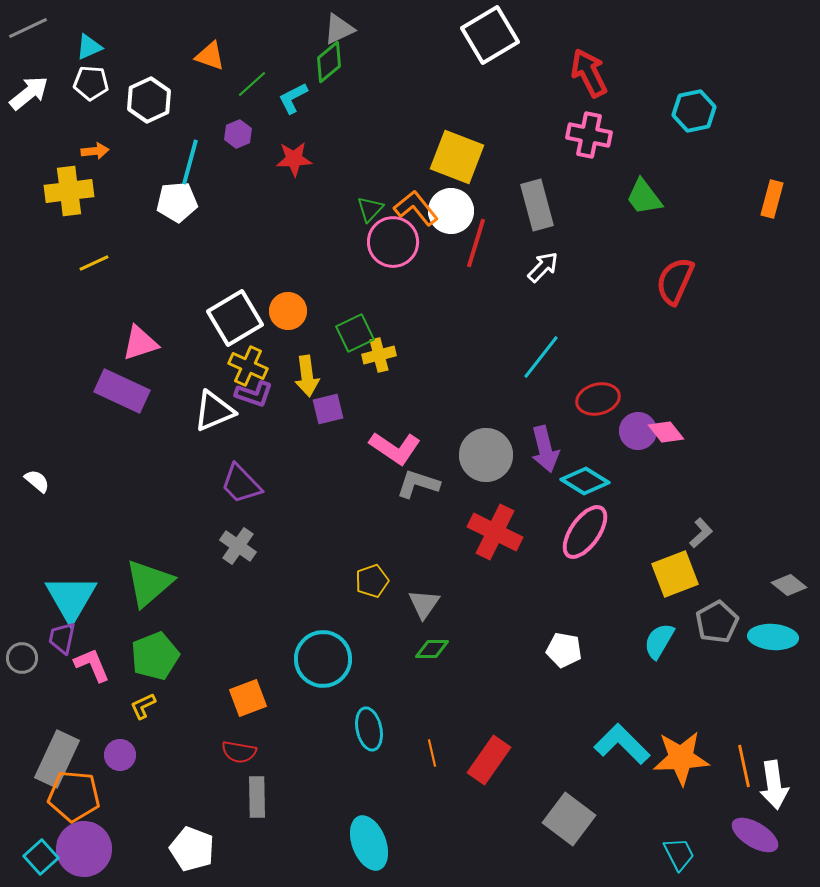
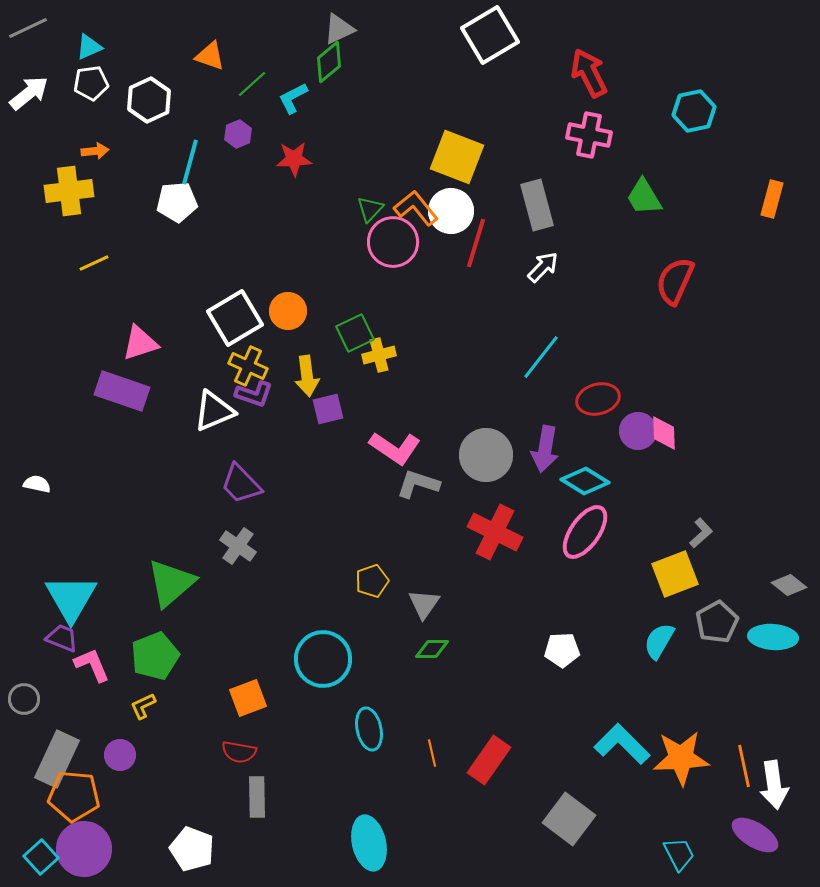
white pentagon at (91, 83): rotated 12 degrees counterclockwise
green trapezoid at (644, 197): rotated 6 degrees clockwise
purple rectangle at (122, 391): rotated 6 degrees counterclockwise
pink diamond at (666, 432): moved 2 px left, 1 px down; rotated 36 degrees clockwise
purple arrow at (545, 449): rotated 24 degrees clockwise
white semicircle at (37, 481): moved 3 px down; rotated 28 degrees counterclockwise
green triangle at (149, 583): moved 22 px right
purple trapezoid at (62, 638): rotated 100 degrees clockwise
white pentagon at (564, 650): moved 2 px left; rotated 12 degrees counterclockwise
gray circle at (22, 658): moved 2 px right, 41 px down
cyan ellipse at (369, 843): rotated 8 degrees clockwise
